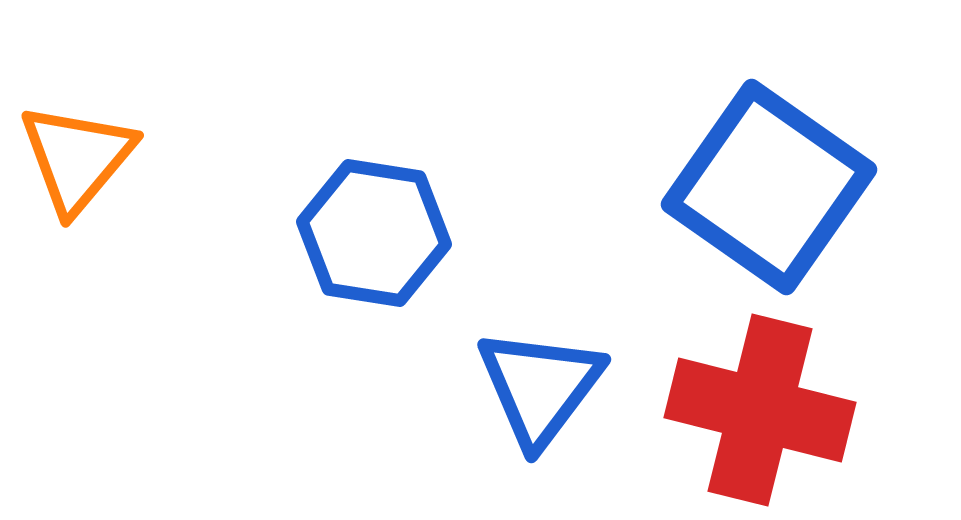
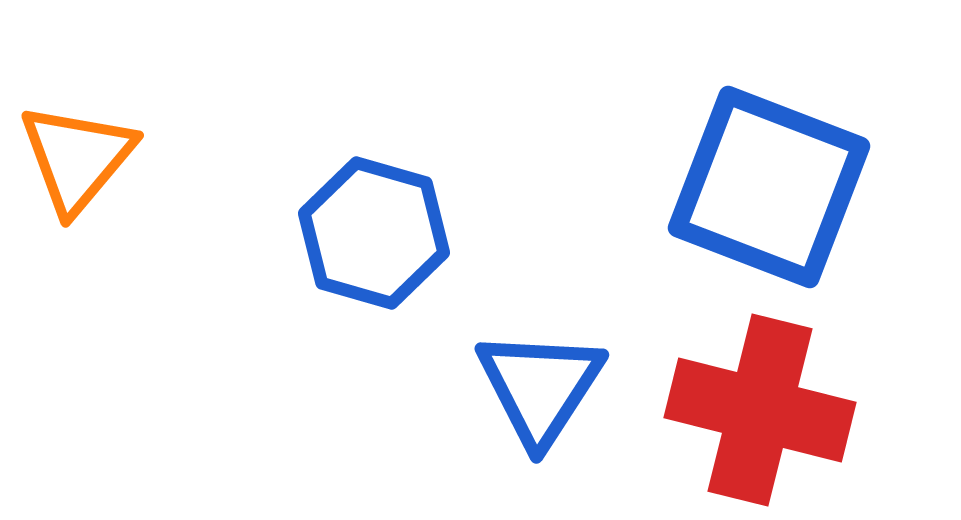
blue square: rotated 14 degrees counterclockwise
blue hexagon: rotated 7 degrees clockwise
blue triangle: rotated 4 degrees counterclockwise
